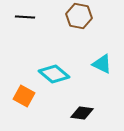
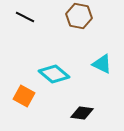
black line: rotated 24 degrees clockwise
